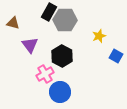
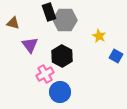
black rectangle: rotated 48 degrees counterclockwise
yellow star: rotated 24 degrees counterclockwise
